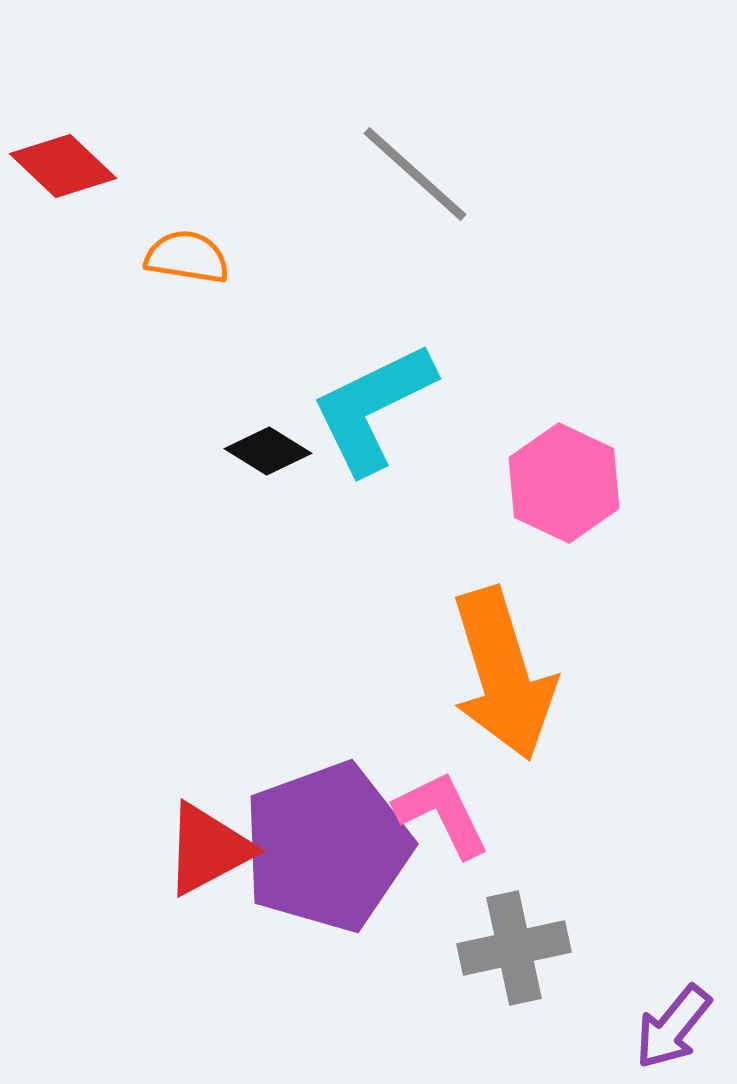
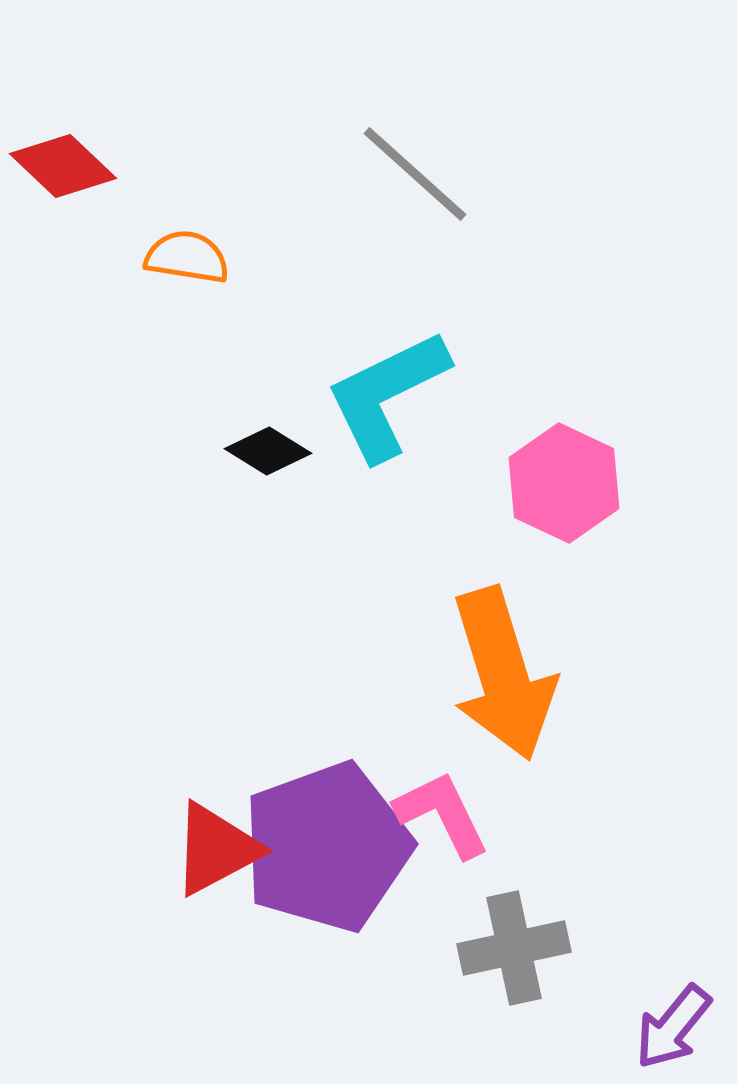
cyan L-shape: moved 14 px right, 13 px up
red triangle: moved 8 px right
